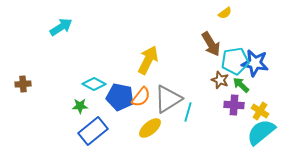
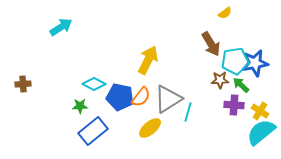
blue star: rotated 20 degrees counterclockwise
brown star: rotated 24 degrees counterclockwise
